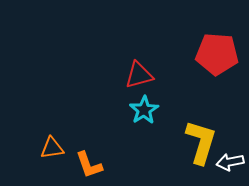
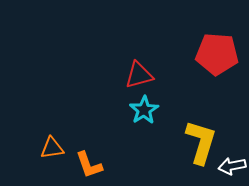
white arrow: moved 2 px right, 4 px down
